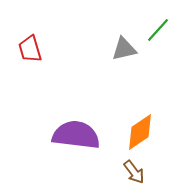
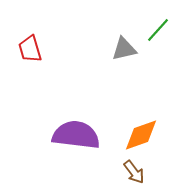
orange diamond: moved 1 px right, 3 px down; rotated 15 degrees clockwise
